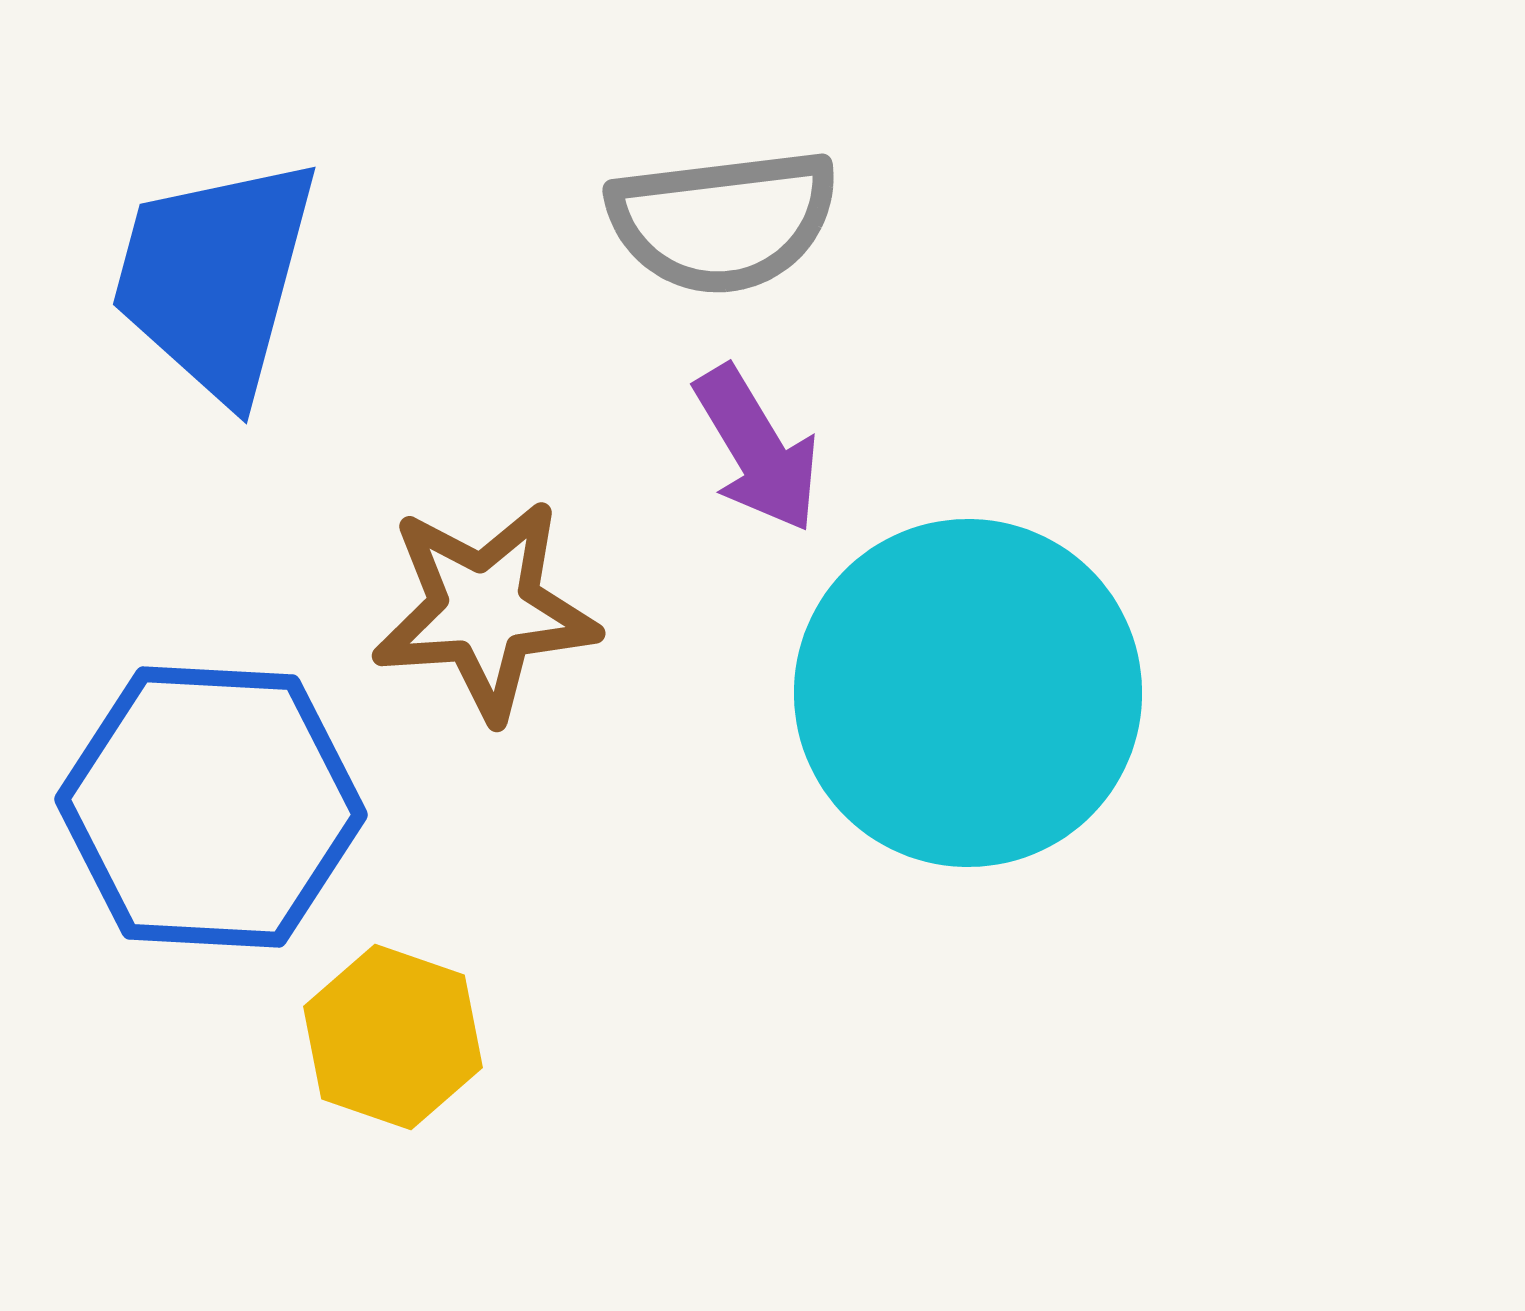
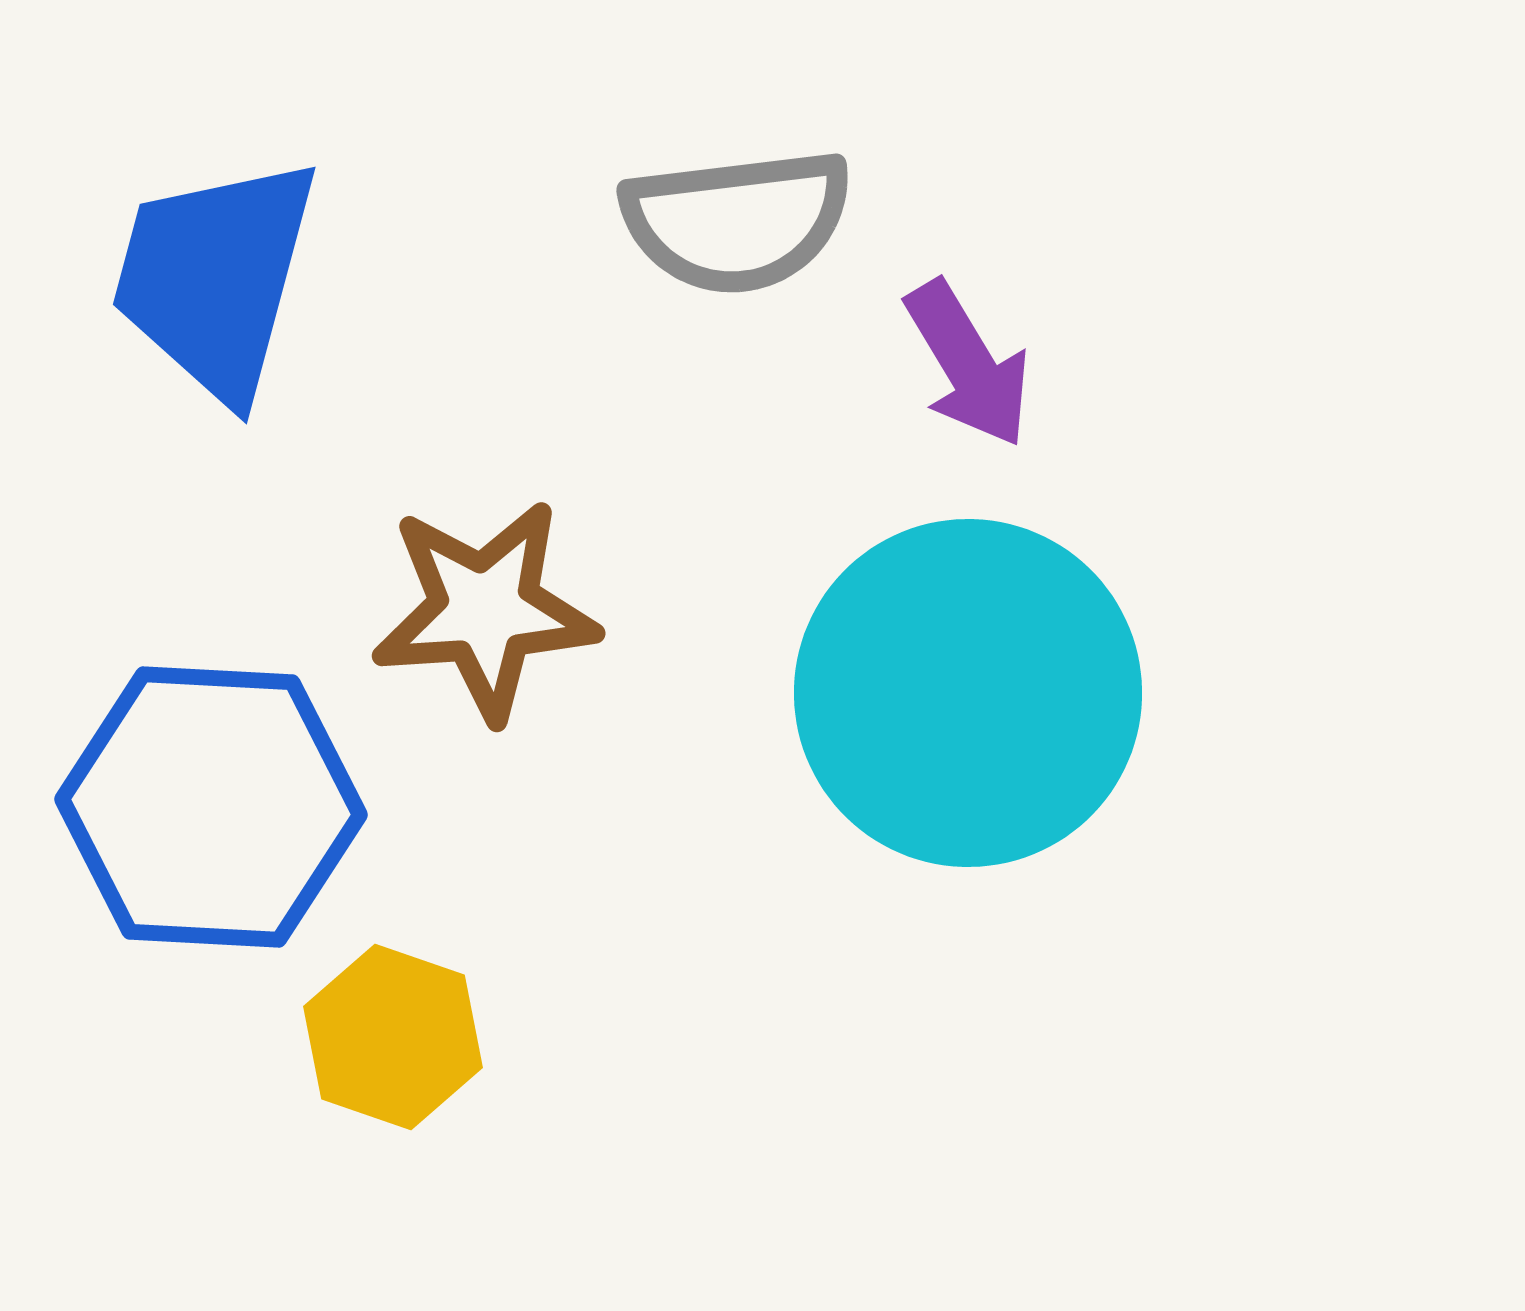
gray semicircle: moved 14 px right
purple arrow: moved 211 px right, 85 px up
